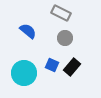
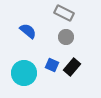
gray rectangle: moved 3 px right
gray circle: moved 1 px right, 1 px up
